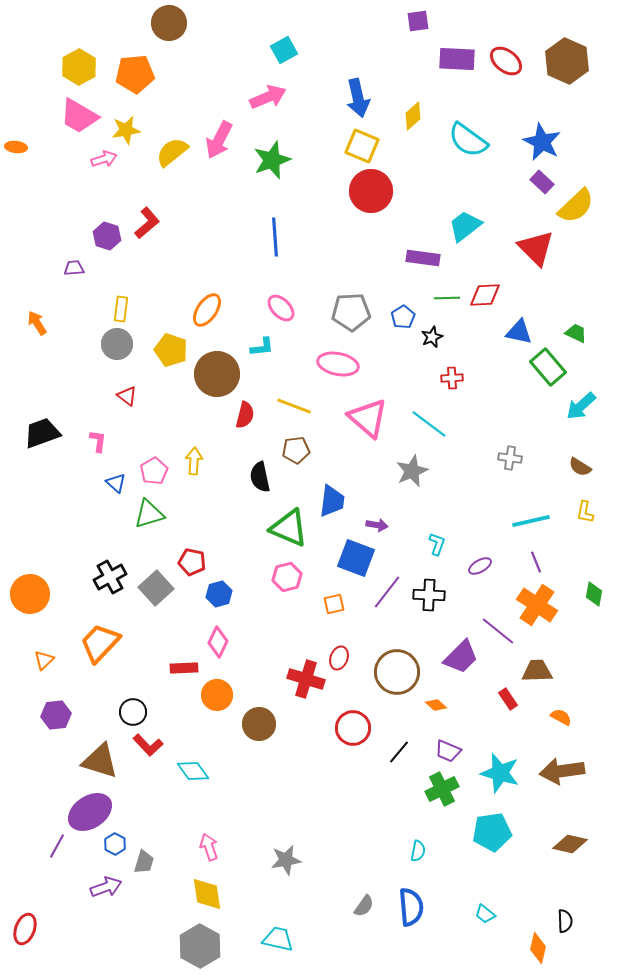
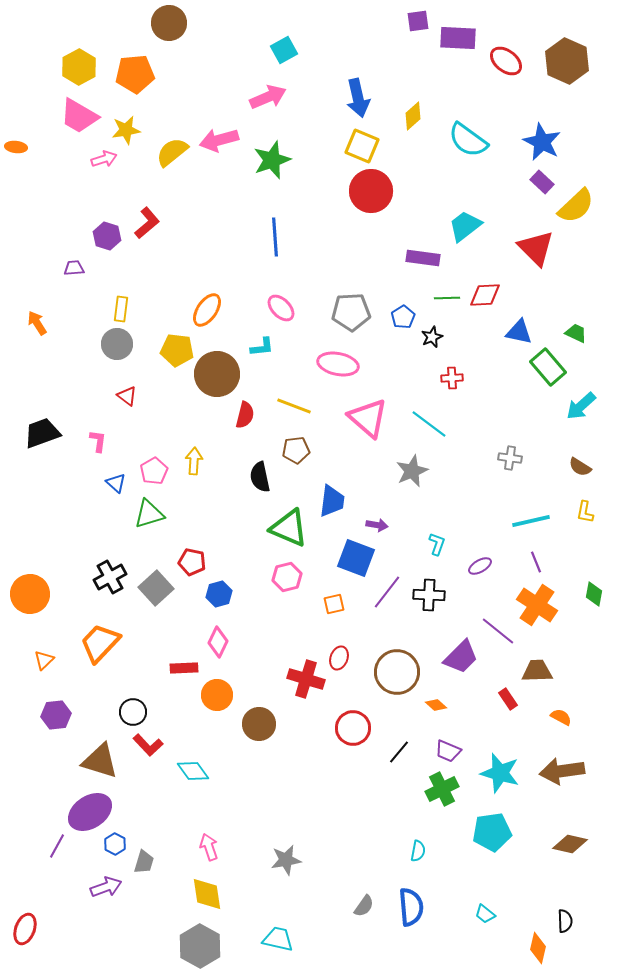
purple rectangle at (457, 59): moved 1 px right, 21 px up
pink arrow at (219, 140): rotated 48 degrees clockwise
yellow pentagon at (171, 350): moved 6 px right; rotated 12 degrees counterclockwise
